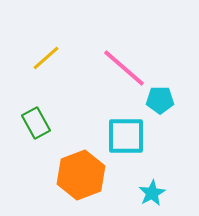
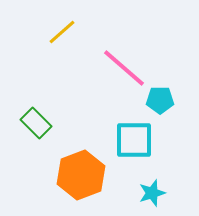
yellow line: moved 16 px right, 26 px up
green rectangle: rotated 16 degrees counterclockwise
cyan square: moved 8 px right, 4 px down
cyan star: rotated 12 degrees clockwise
